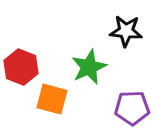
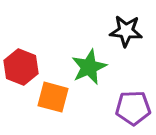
orange square: moved 1 px right, 2 px up
purple pentagon: moved 1 px right
